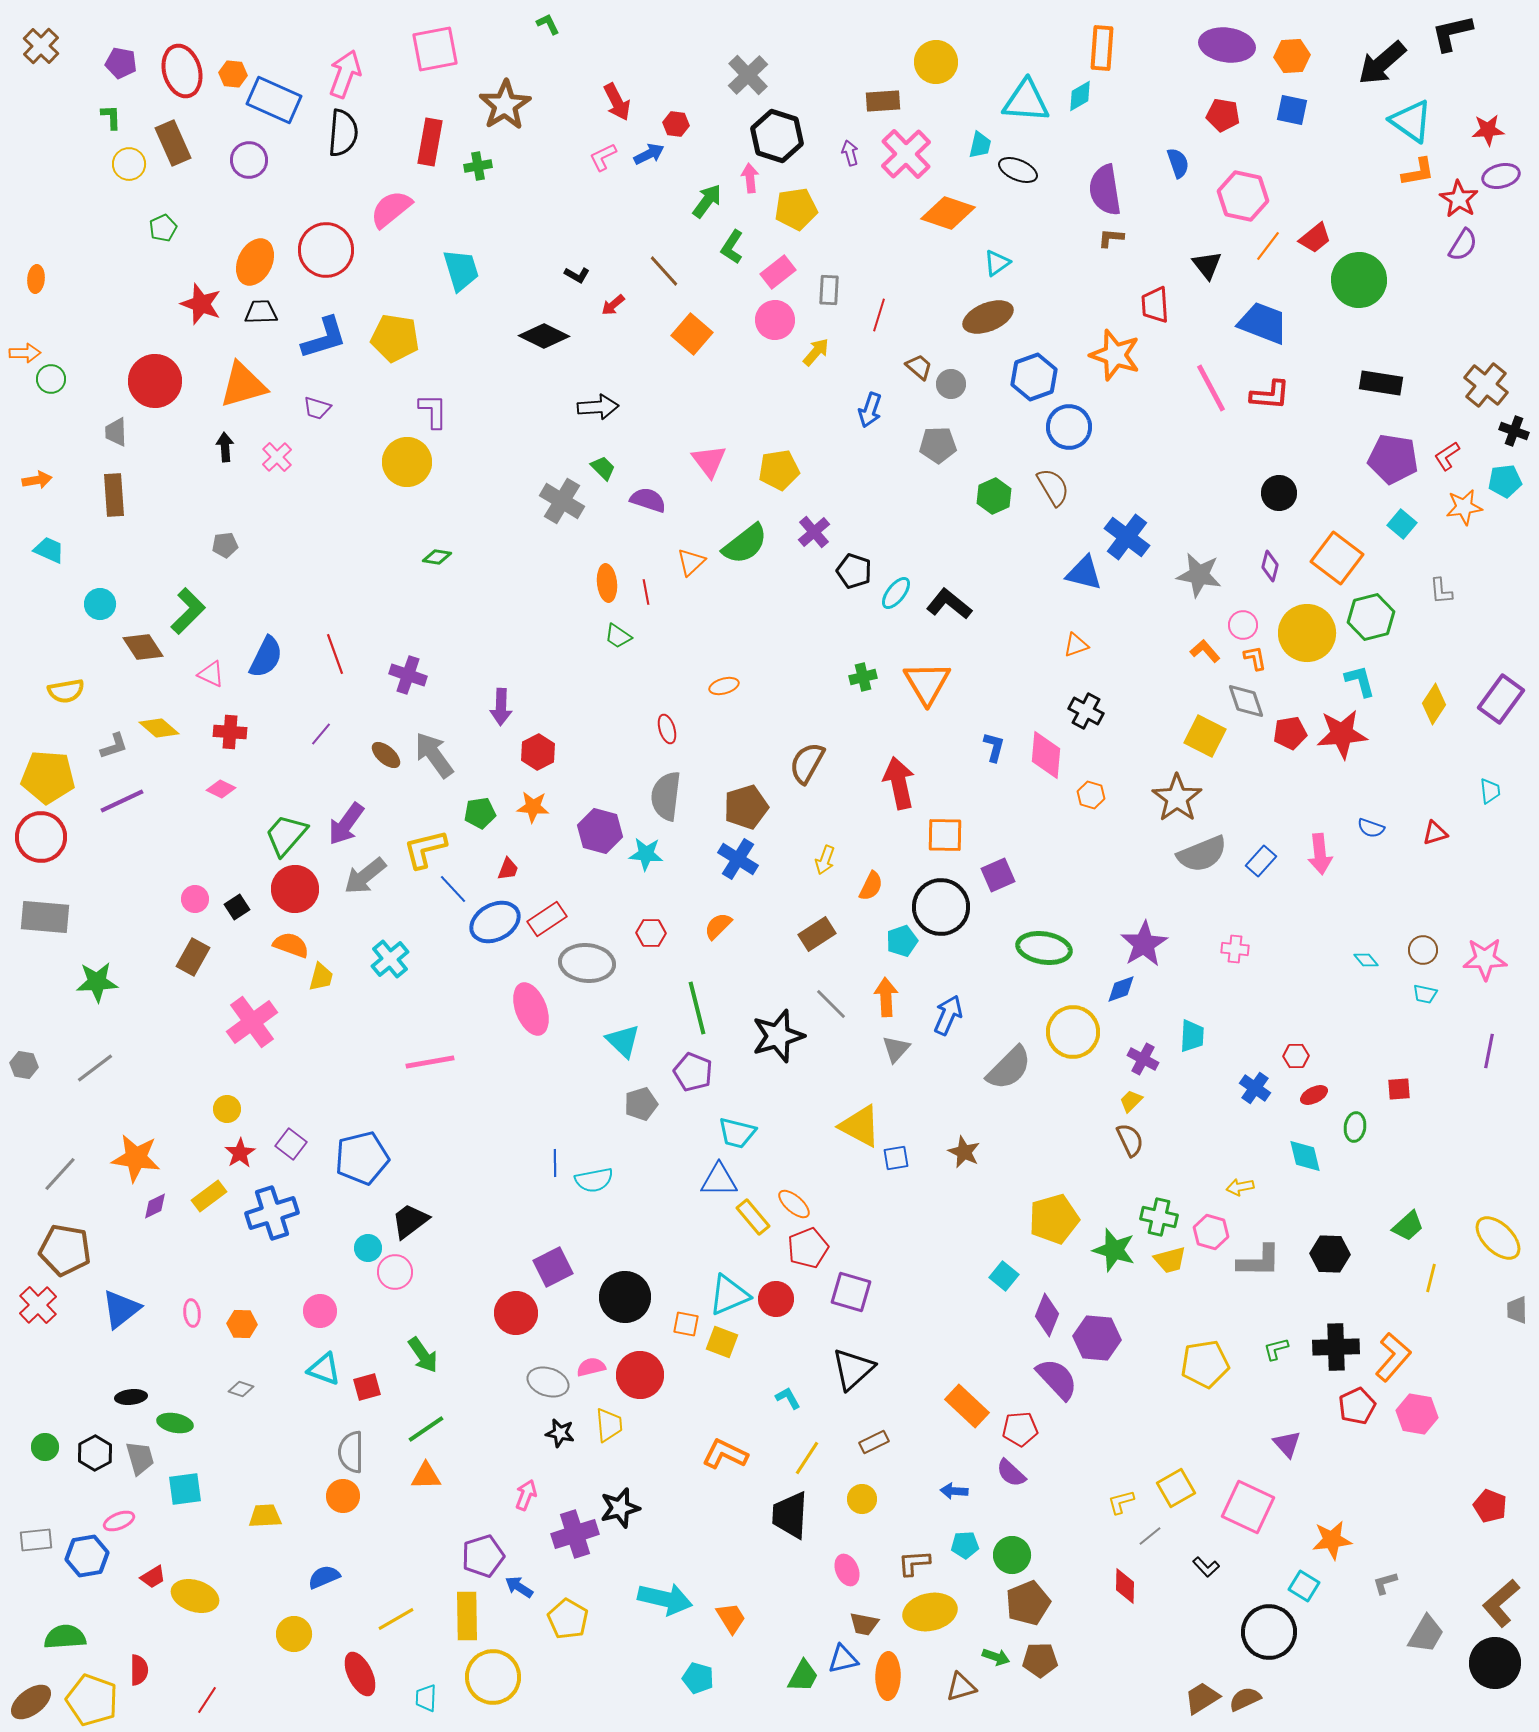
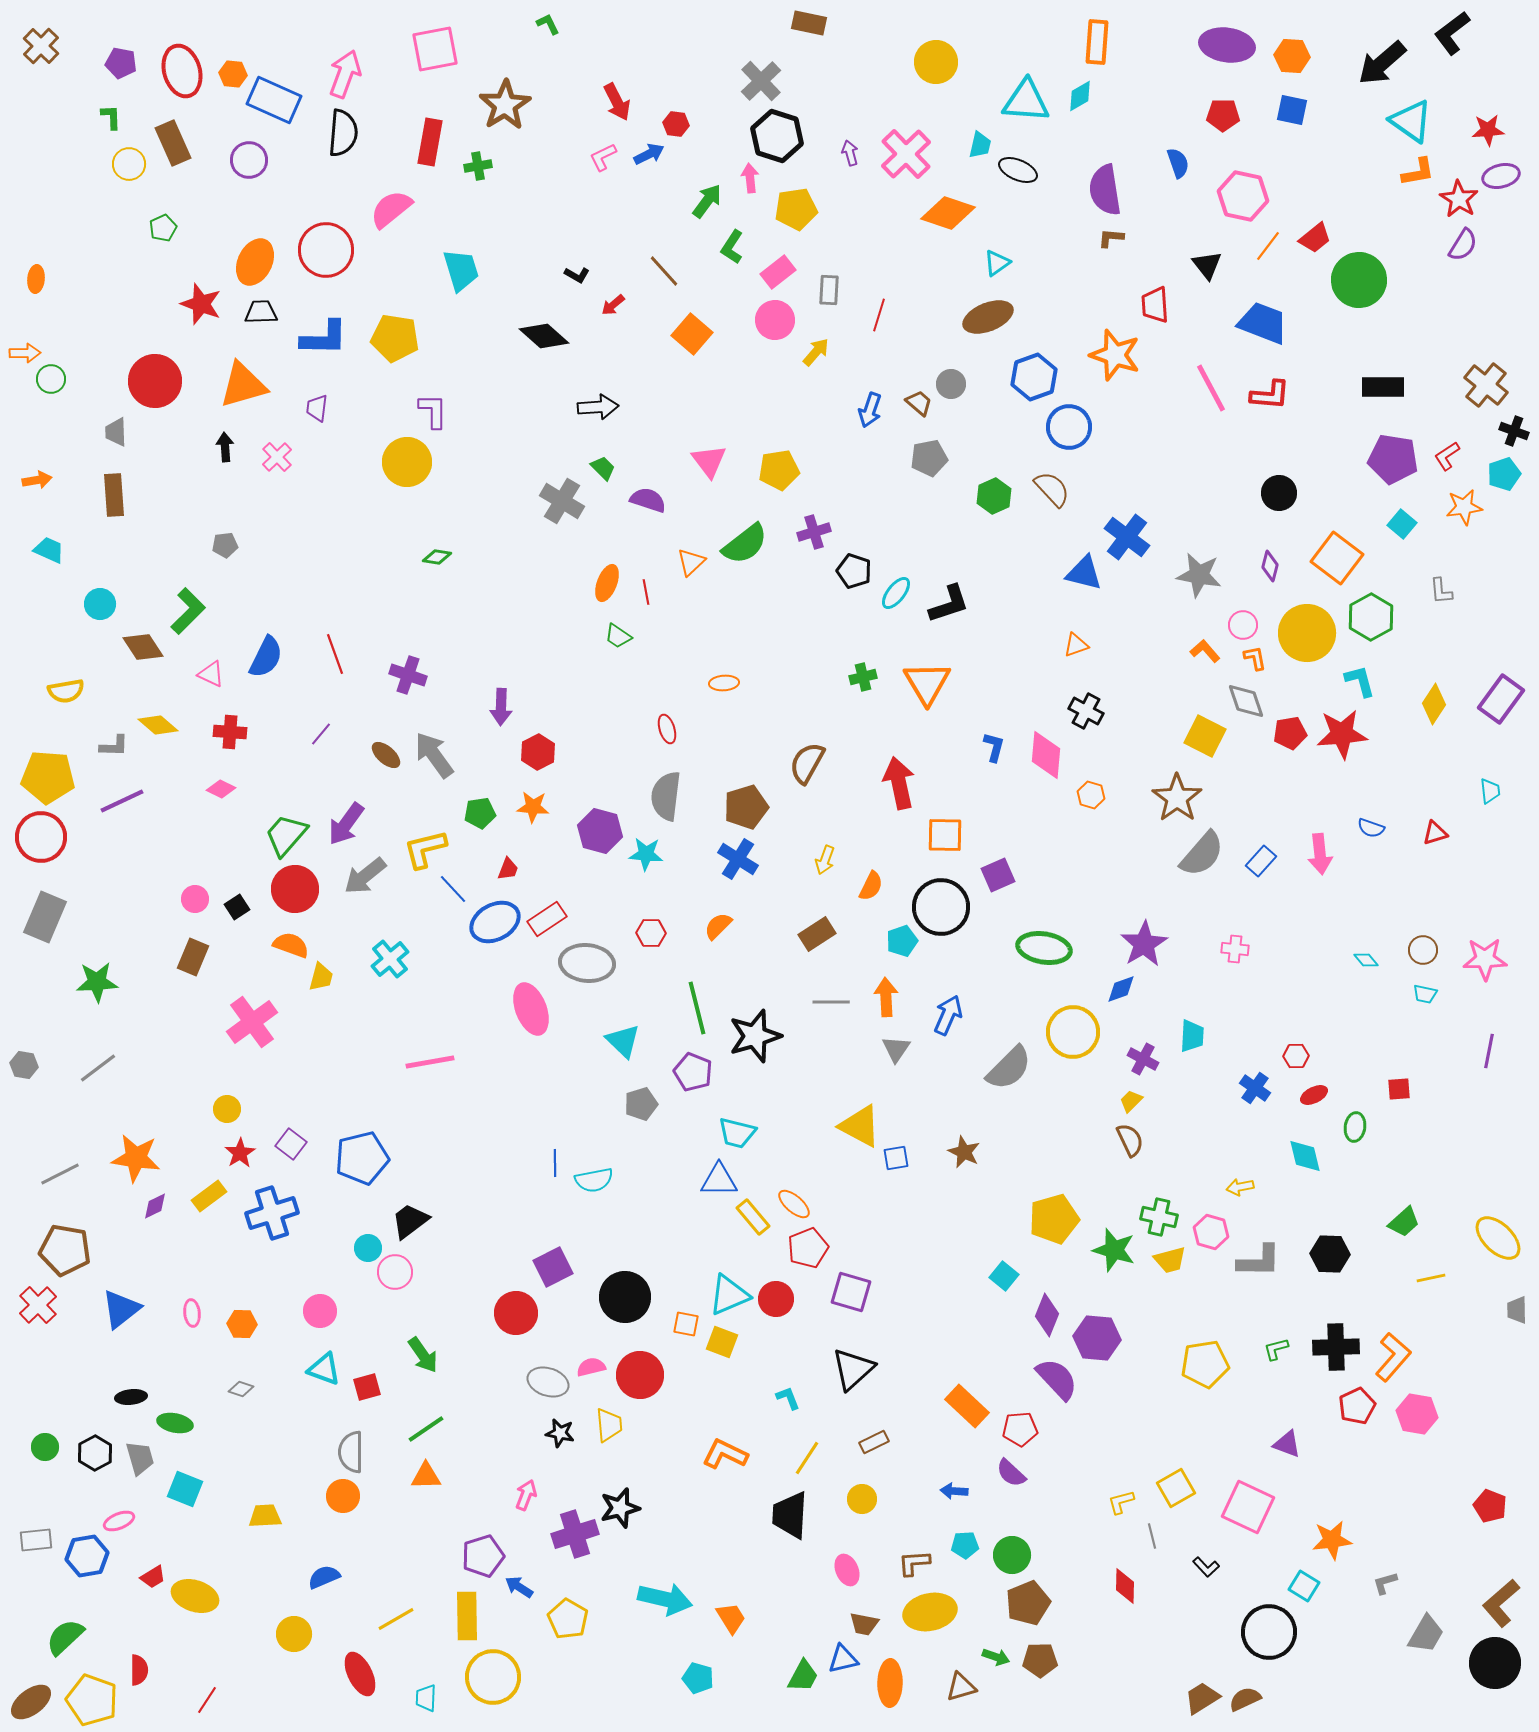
black L-shape at (1452, 33): rotated 24 degrees counterclockwise
orange rectangle at (1102, 48): moved 5 px left, 6 px up
orange hexagon at (1292, 56): rotated 8 degrees clockwise
gray cross at (748, 75): moved 13 px right, 6 px down
brown rectangle at (883, 101): moved 74 px left, 78 px up; rotated 16 degrees clockwise
red pentagon at (1223, 115): rotated 8 degrees counterclockwise
black diamond at (544, 336): rotated 15 degrees clockwise
blue L-shape at (324, 338): rotated 18 degrees clockwise
brown trapezoid at (919, 367): moved 36 px down
black rectangle at (1381, 383): moved 2 px right, 4 px down; rotated 9 degrees counterclockwise
purple trapezoid at (317, 408): rotated 80 degrees clockwise
gray pentagon at (938, 445): moved 9 px left, 13 px down; rotated 9 degrees counterclockwise
cyan pentagon at (1505, 481): moved 1 px left, 7 px up; rotated 12 degrees counterclockwise
brown semicircle at (1053, 487): moved 1 px left, 2 px down; rotated 12 degrees counterclockwise
purple cross at (814, 532): rotated 24 degrees clockwise
orange ellipse at (607, 583): rotated 27 degrees clockwise
black L-shape at (949, 604): rotated 123 degrees clockwise
green hexagon at (1371, 617): rotated 15 degrees counterclockwise
orange ellipse at (724, 686): moved 3 px up; rotated 12 degrees clockwise
yellow diamond at (159, 728): moved 1 px left, 3 px up
gray L-shape at (114, 746): rotated 20 degrees clockwise
gray semicircle at (1202, 854): rotated 27 degrees counterclockwise
gray rectangle at (45, 917): rotated 72 degrees counterclockwise
brown rectangle at (193, 957): rotated 6 degrees counterclockwise
gray line at (831, 1004): moved 2 px up; rotated 45 degrees counterclockwise
black star at (778, 1036): moved 23 px left
gray triangle at (896, 1049): rotated 8 degrees counterclockwise
gray line at (95, 1068): moved 3 px right
gray line at (60, 1174): rotated 21 degrees clockwise
green trapezoid at (1408, 1226): moved 4 px left, 4 px up
yellow line at (1431, 1278): rotated 64 degrees clockwise
cyan L-shape at (788, 1398): rotated 8 degrees clockwise
purple triangle at (1287, 1444): rotated 28 degrees counterclockwise
cyan square at (185, 1489): rotated 30 degrees clockwise
gray line at (1150, 1536): moved 2 px right; rotated 65 degrees counterclockwise
green semicircle at (65, 1637): rotated 39 degrees counterclockwise
orange ellipse at (888, 1676): moved 2 px right, 7 px down
